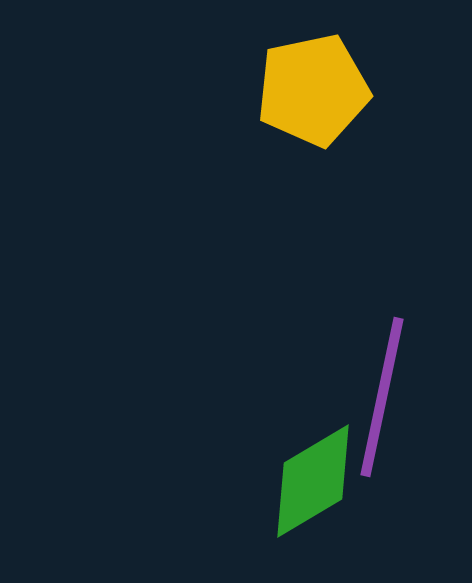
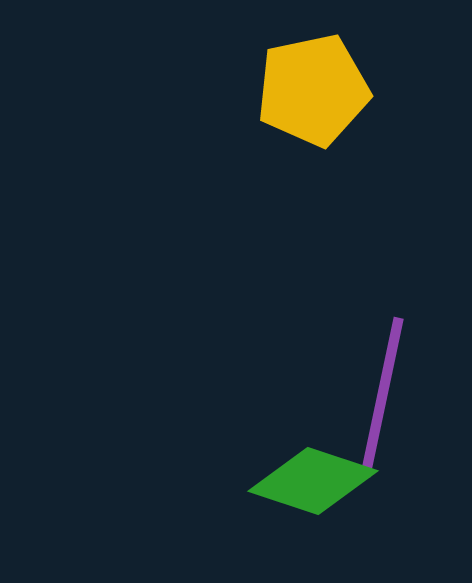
green diamond: rotated 49 degrees clockwise
